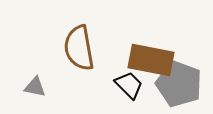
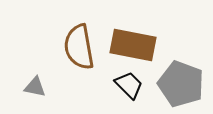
brown semicircle: moved 1 px up
brown rectangle: moved 18 px left, 15 px up
gray pentagon: moved 2 px right
